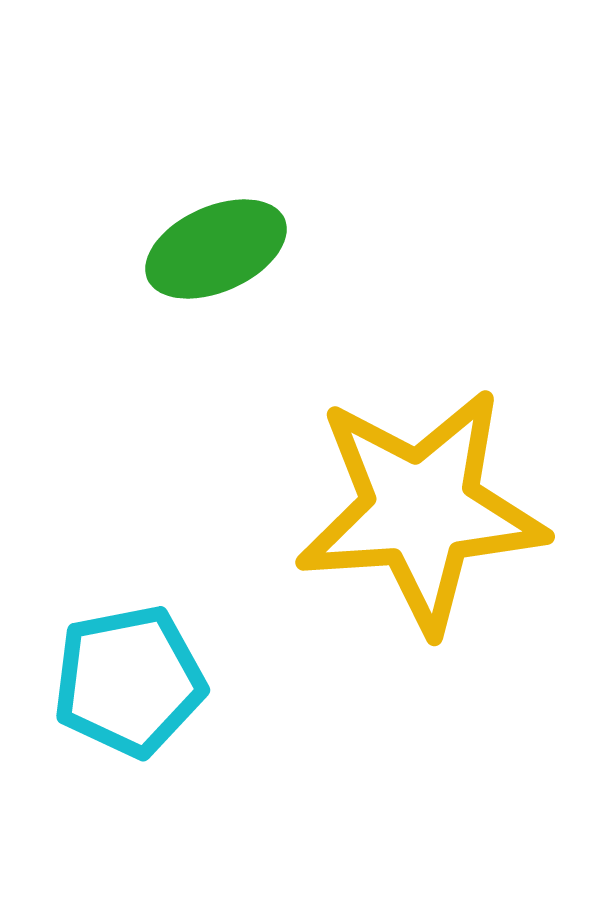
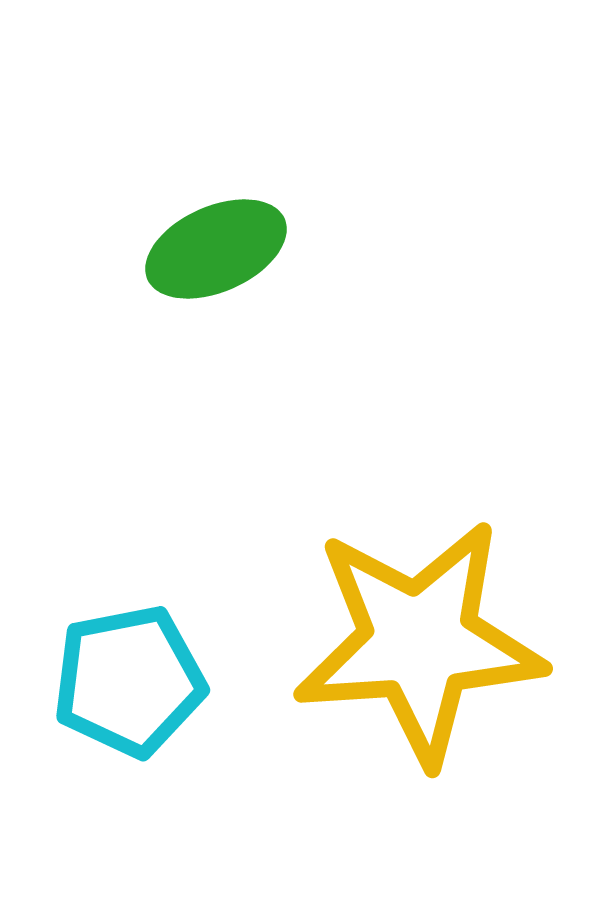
yellow star: moved 2 px left, 132 px down
